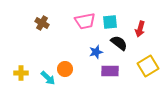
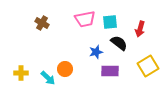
pink trapezoid: moved 2 px up
